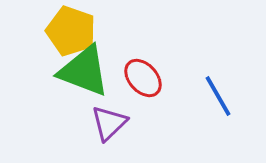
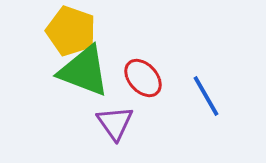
blue line: moved 12 px left
purple triangle: moved 6 px right; rotated 21 degrees counterclockwise
